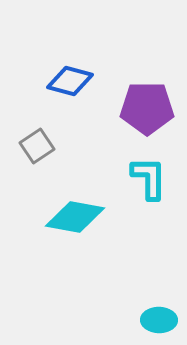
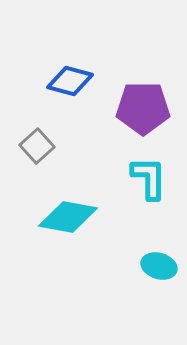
purple pentagon: moved 4 px left
gray square: rotated 8 degrees counterclockwise
cyan diamond: moved 7 px left
cyan ellipse: moved 54 px up; rotated 16 degrees clockwise
